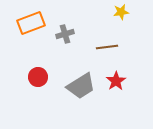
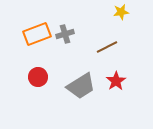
orange rectangle: moved 6 px right, 11 px down
brown line: rotated 20 degrees counterclockwise
